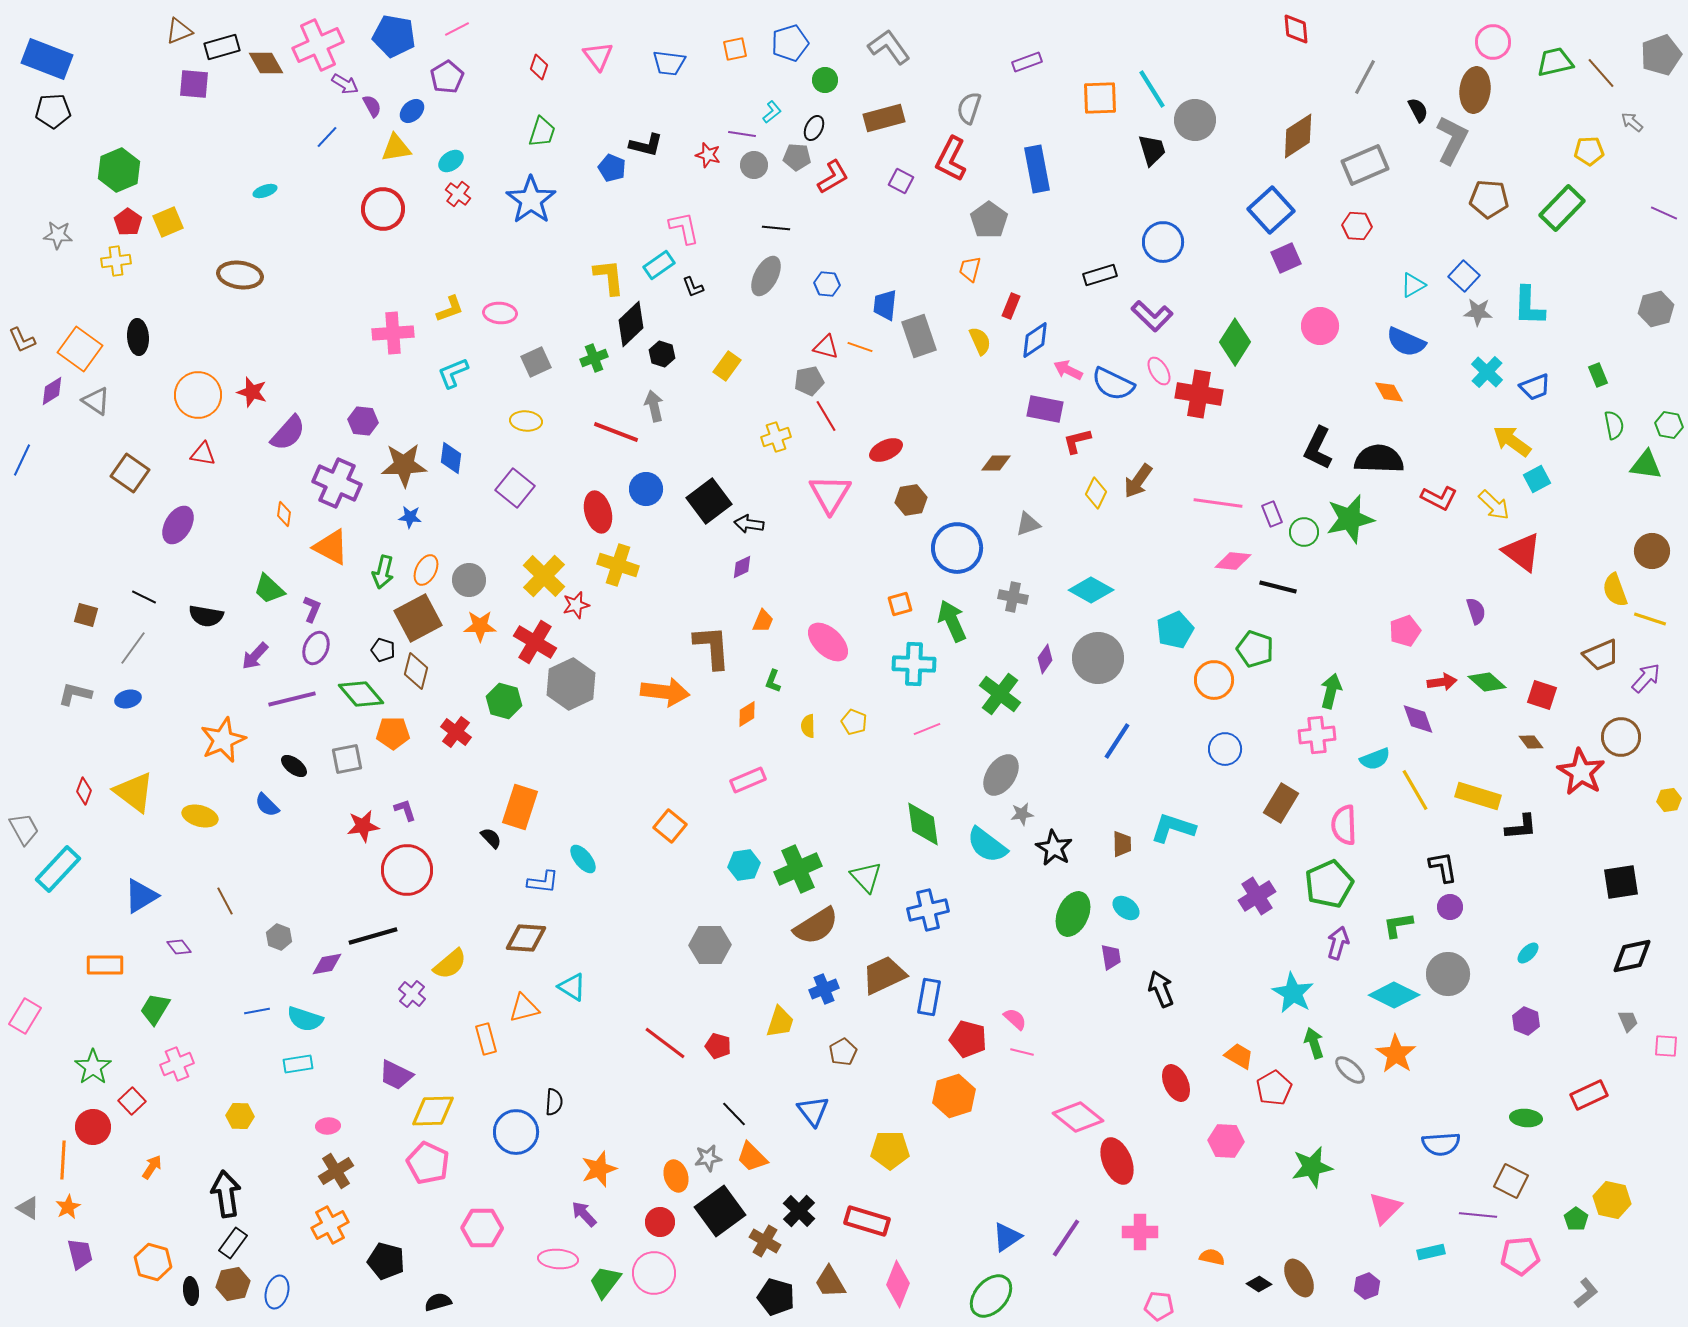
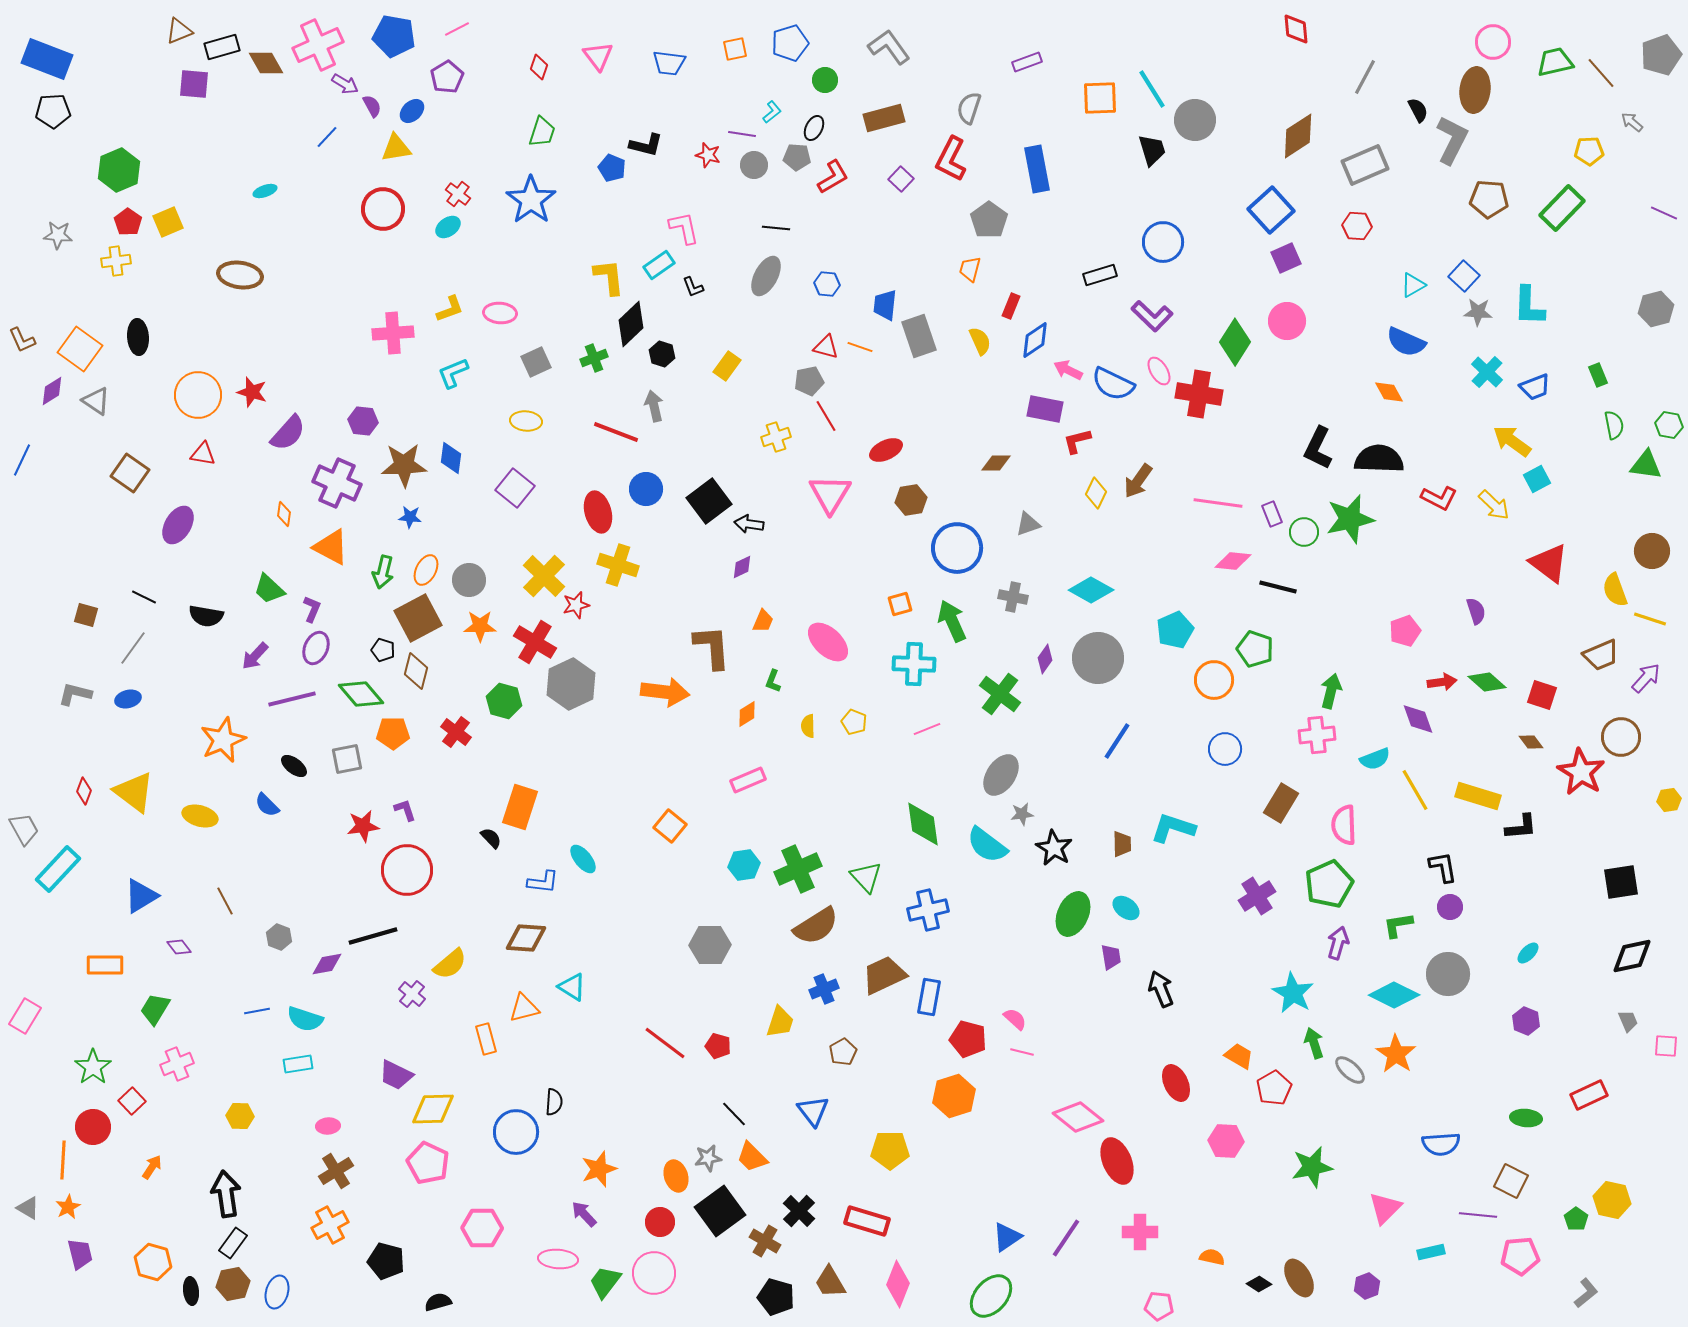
cyan ellipse at (451, 161): moved 3 px left, 66 px down
purple square at (901, 181): moved 2 px up; rotated 15 degrees clockwise
pink circle at (1320, 326): moved 33 px left, 5 px up
red triangle at (1522, 552): moved 27 px right, 11 px down
yellow diamond at (433, 1111): moved 2 px up
